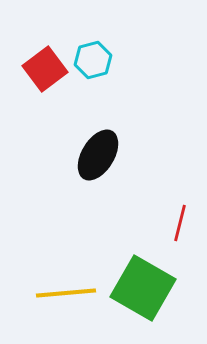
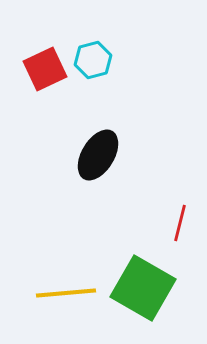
red square: rotated 12 degrees clockwise
